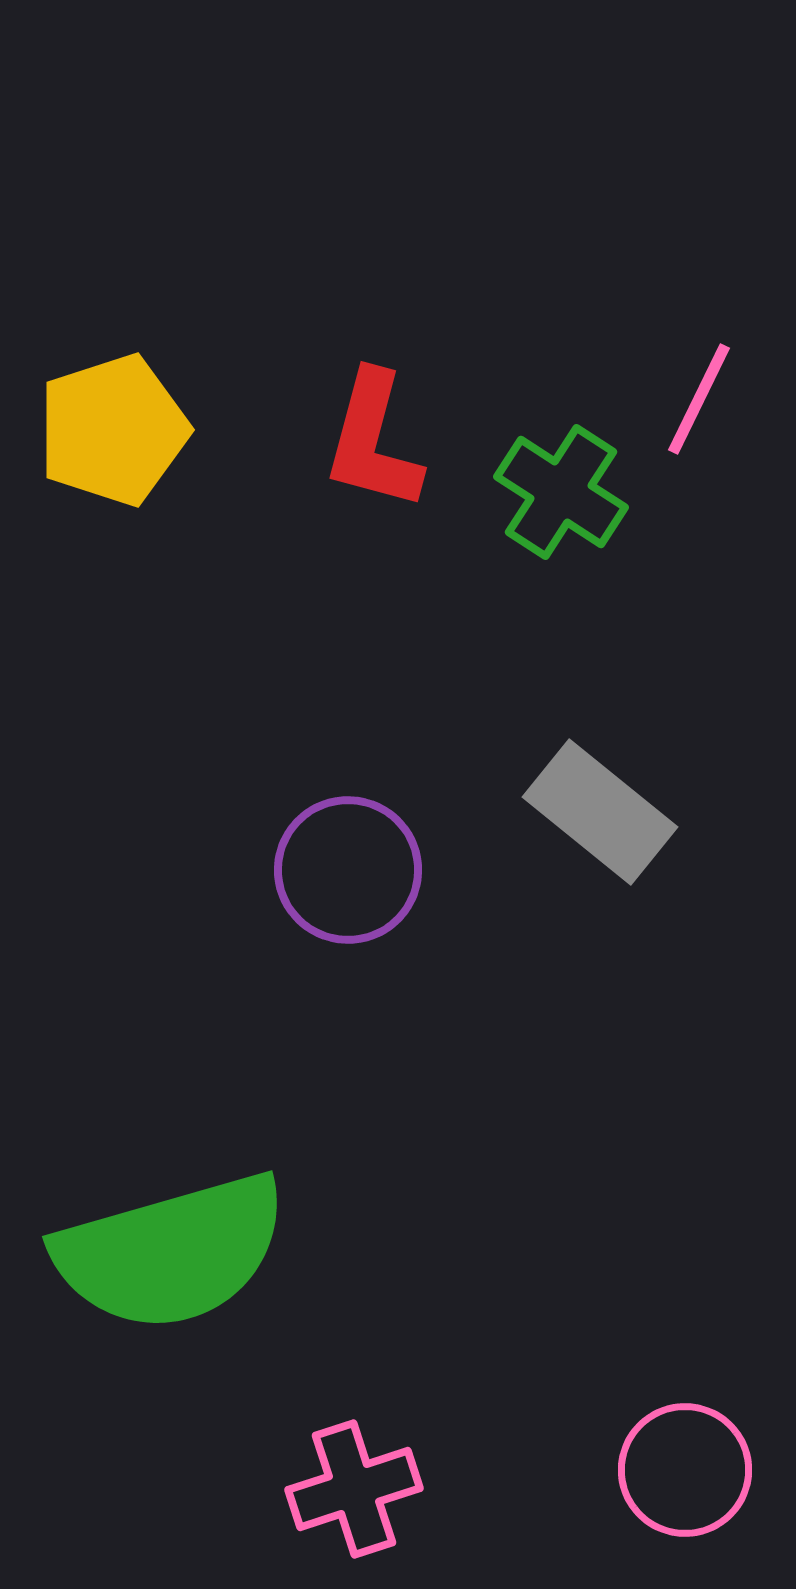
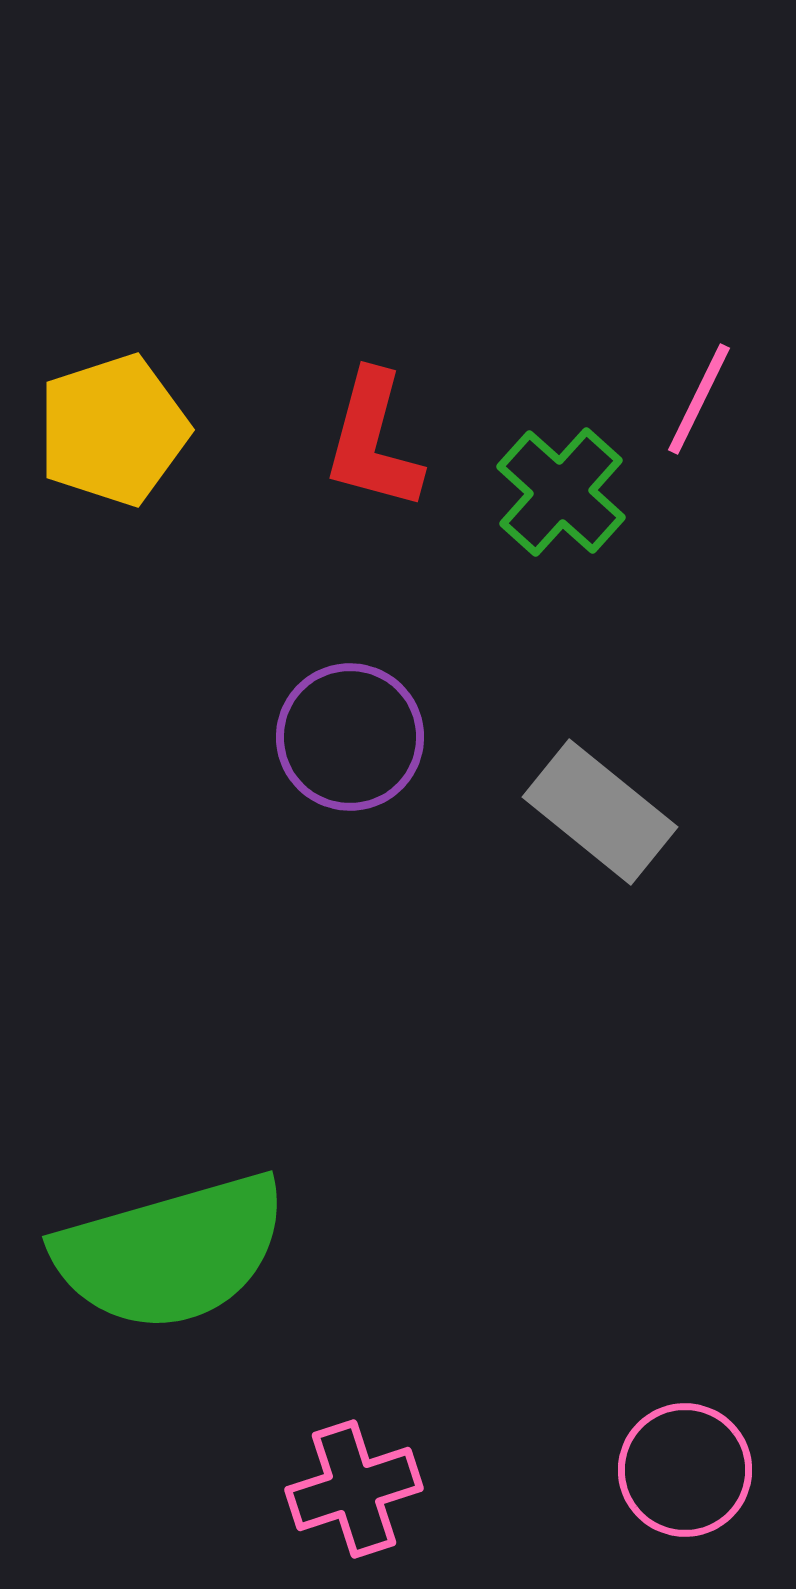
green cross: rotated 9 degrees clockwise
purple circle: moved 2 px right, 133 px up
